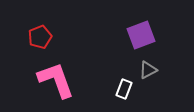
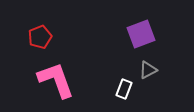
purple square: moved 1 px up
